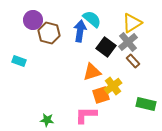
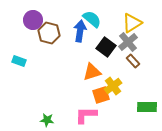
green rectangle: moved 1 px right, 3 px down; rotated 12 degrees counterclockwise
